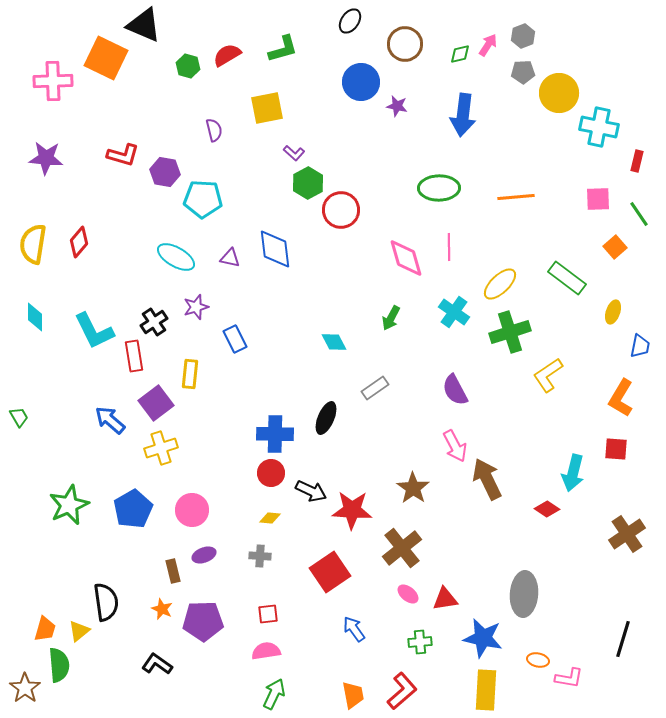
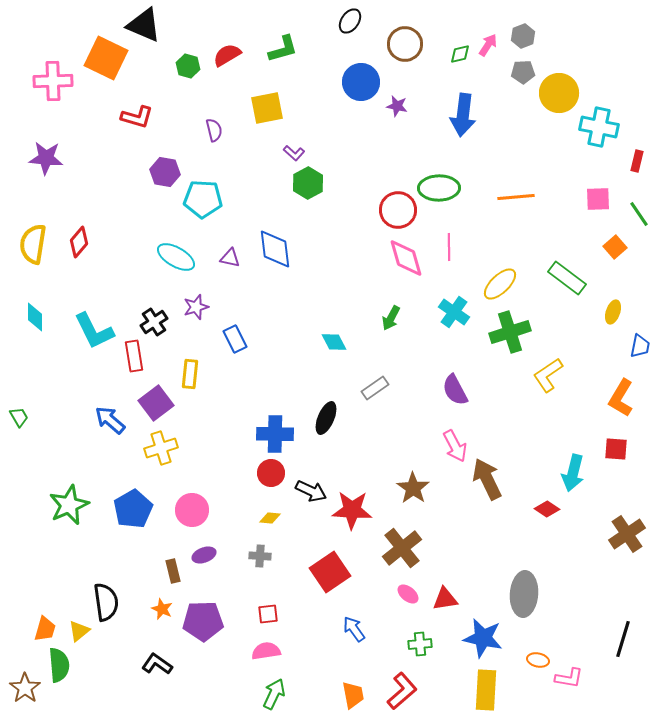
red L-shape at (123, 155): moved 14 px right, 38 px up
red circle at (341, 210): moved 57 px right
green cross at (420, 642): moved 2 px down
